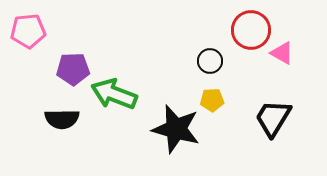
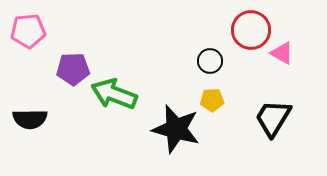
black semicircle: moved 32 px left
